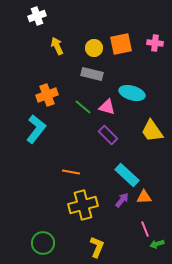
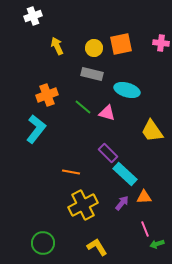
white cross: moved 4 px left
pink cross: moved 6 px right
cyan ellipse: moved 5 px left, 3 px up
pink triangle: moved 6 px down
purple rectangle: moved 18 px down
cyan rectangle: moved 2 px left, 1 px up
purple arrow: moved 3 px down
yellow cross: rotated 12 degrees counterclockwise
yellow L-shape: rotated 55 degrees counterclockwise
